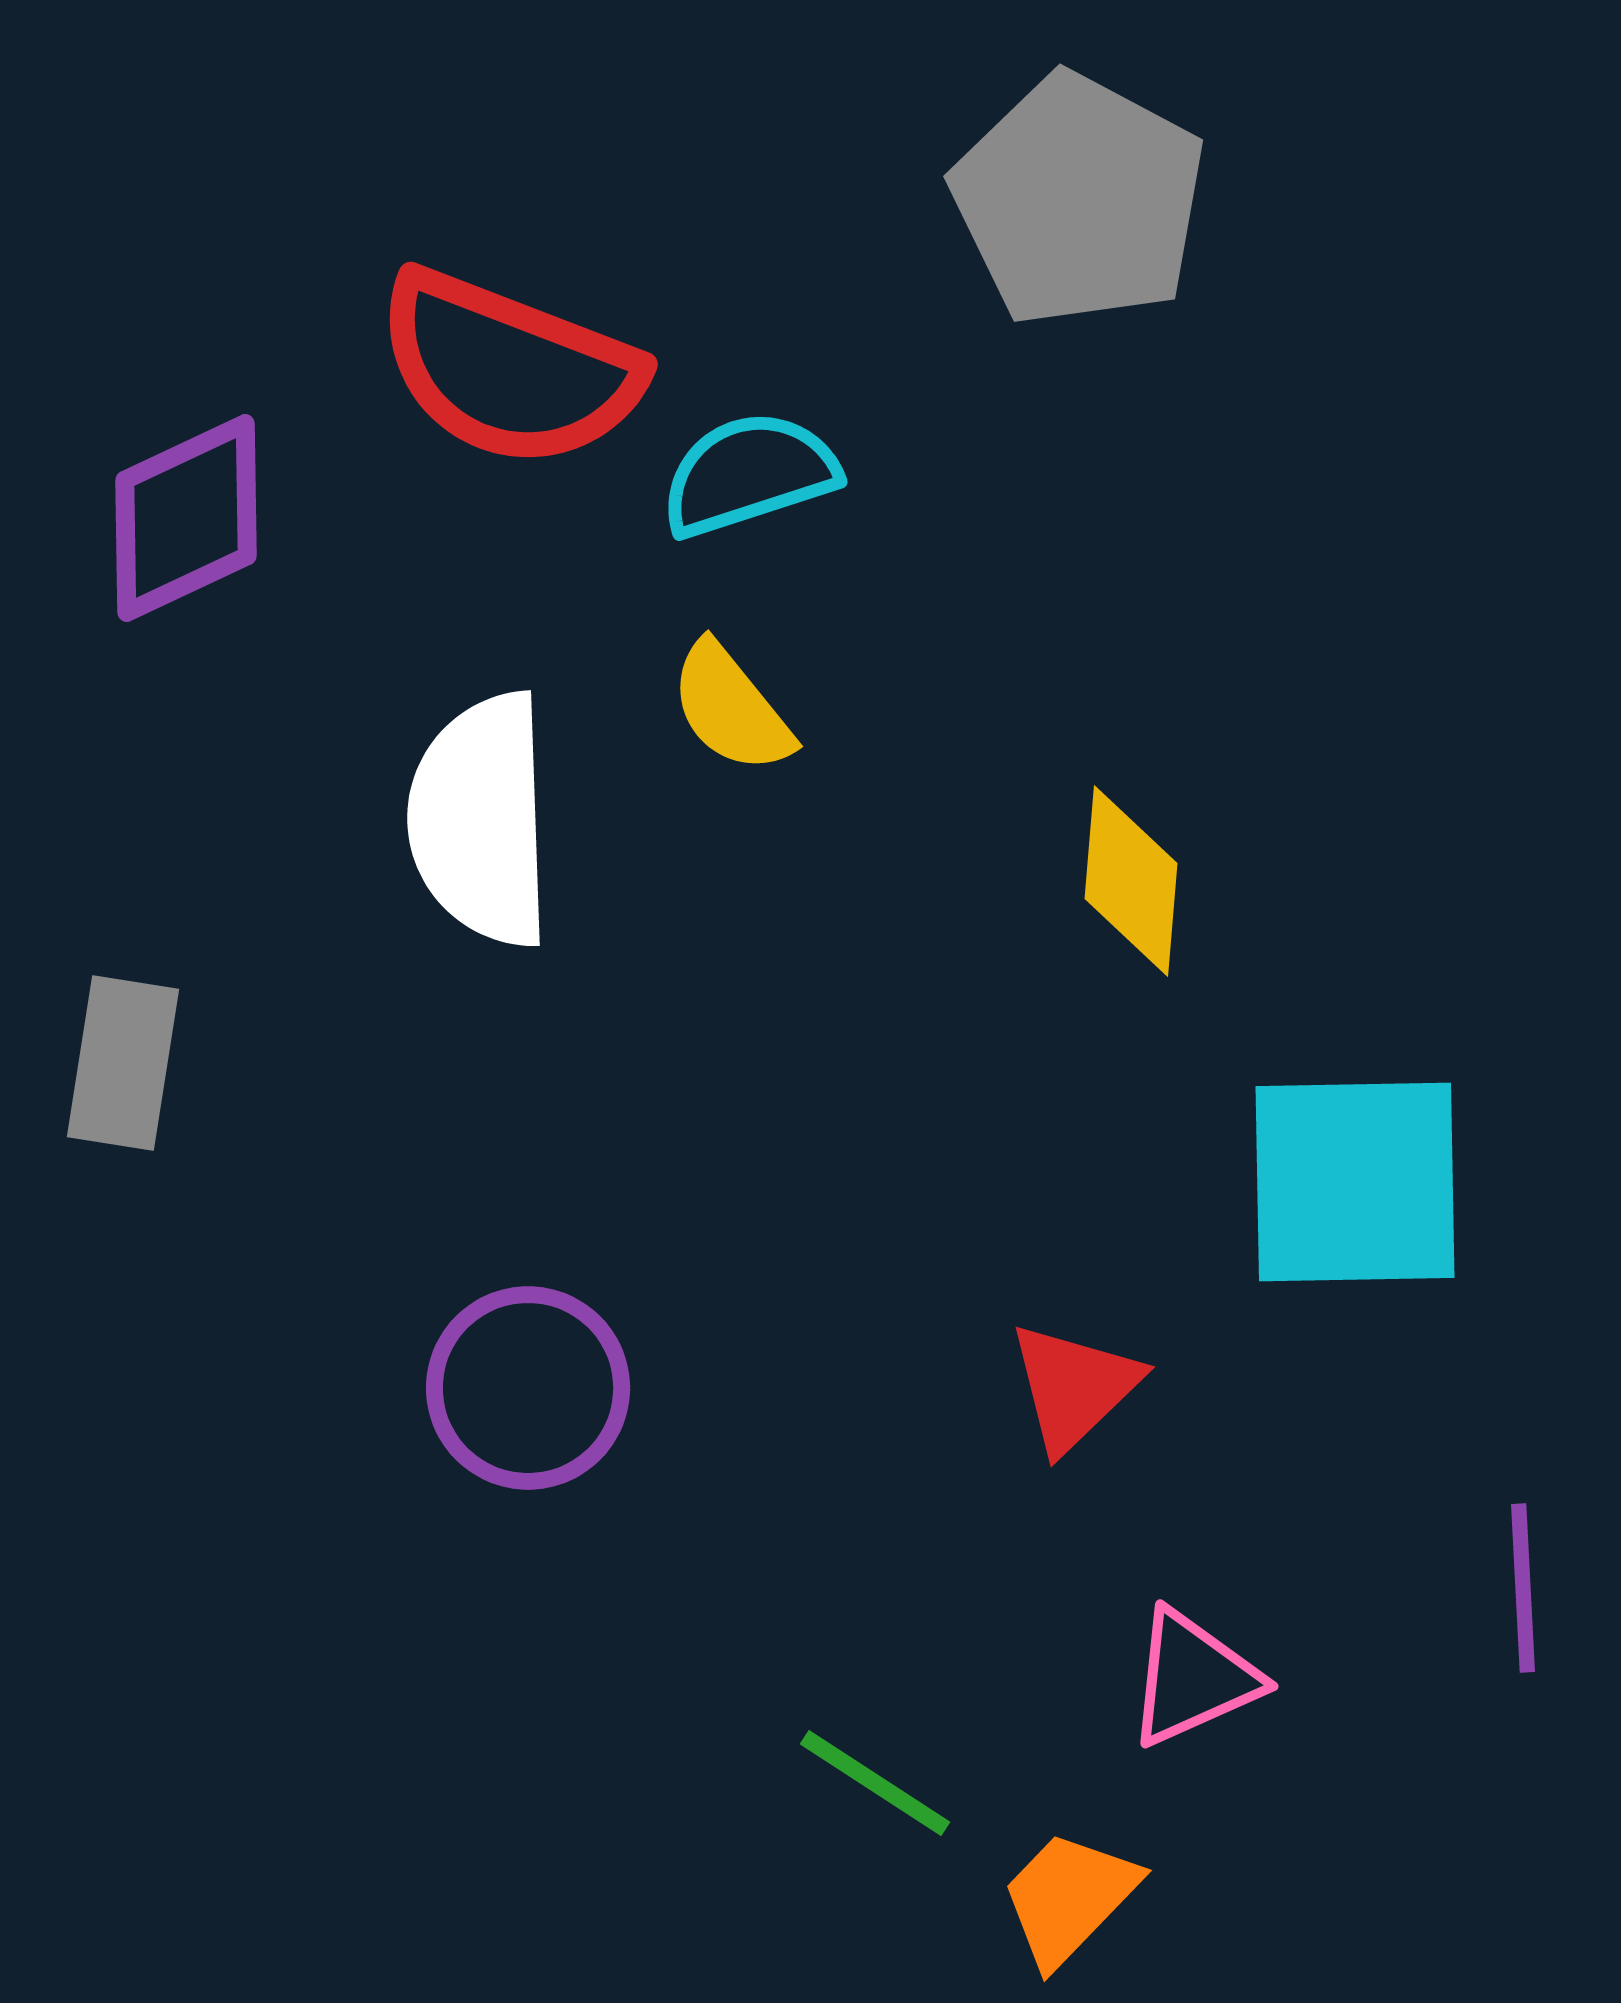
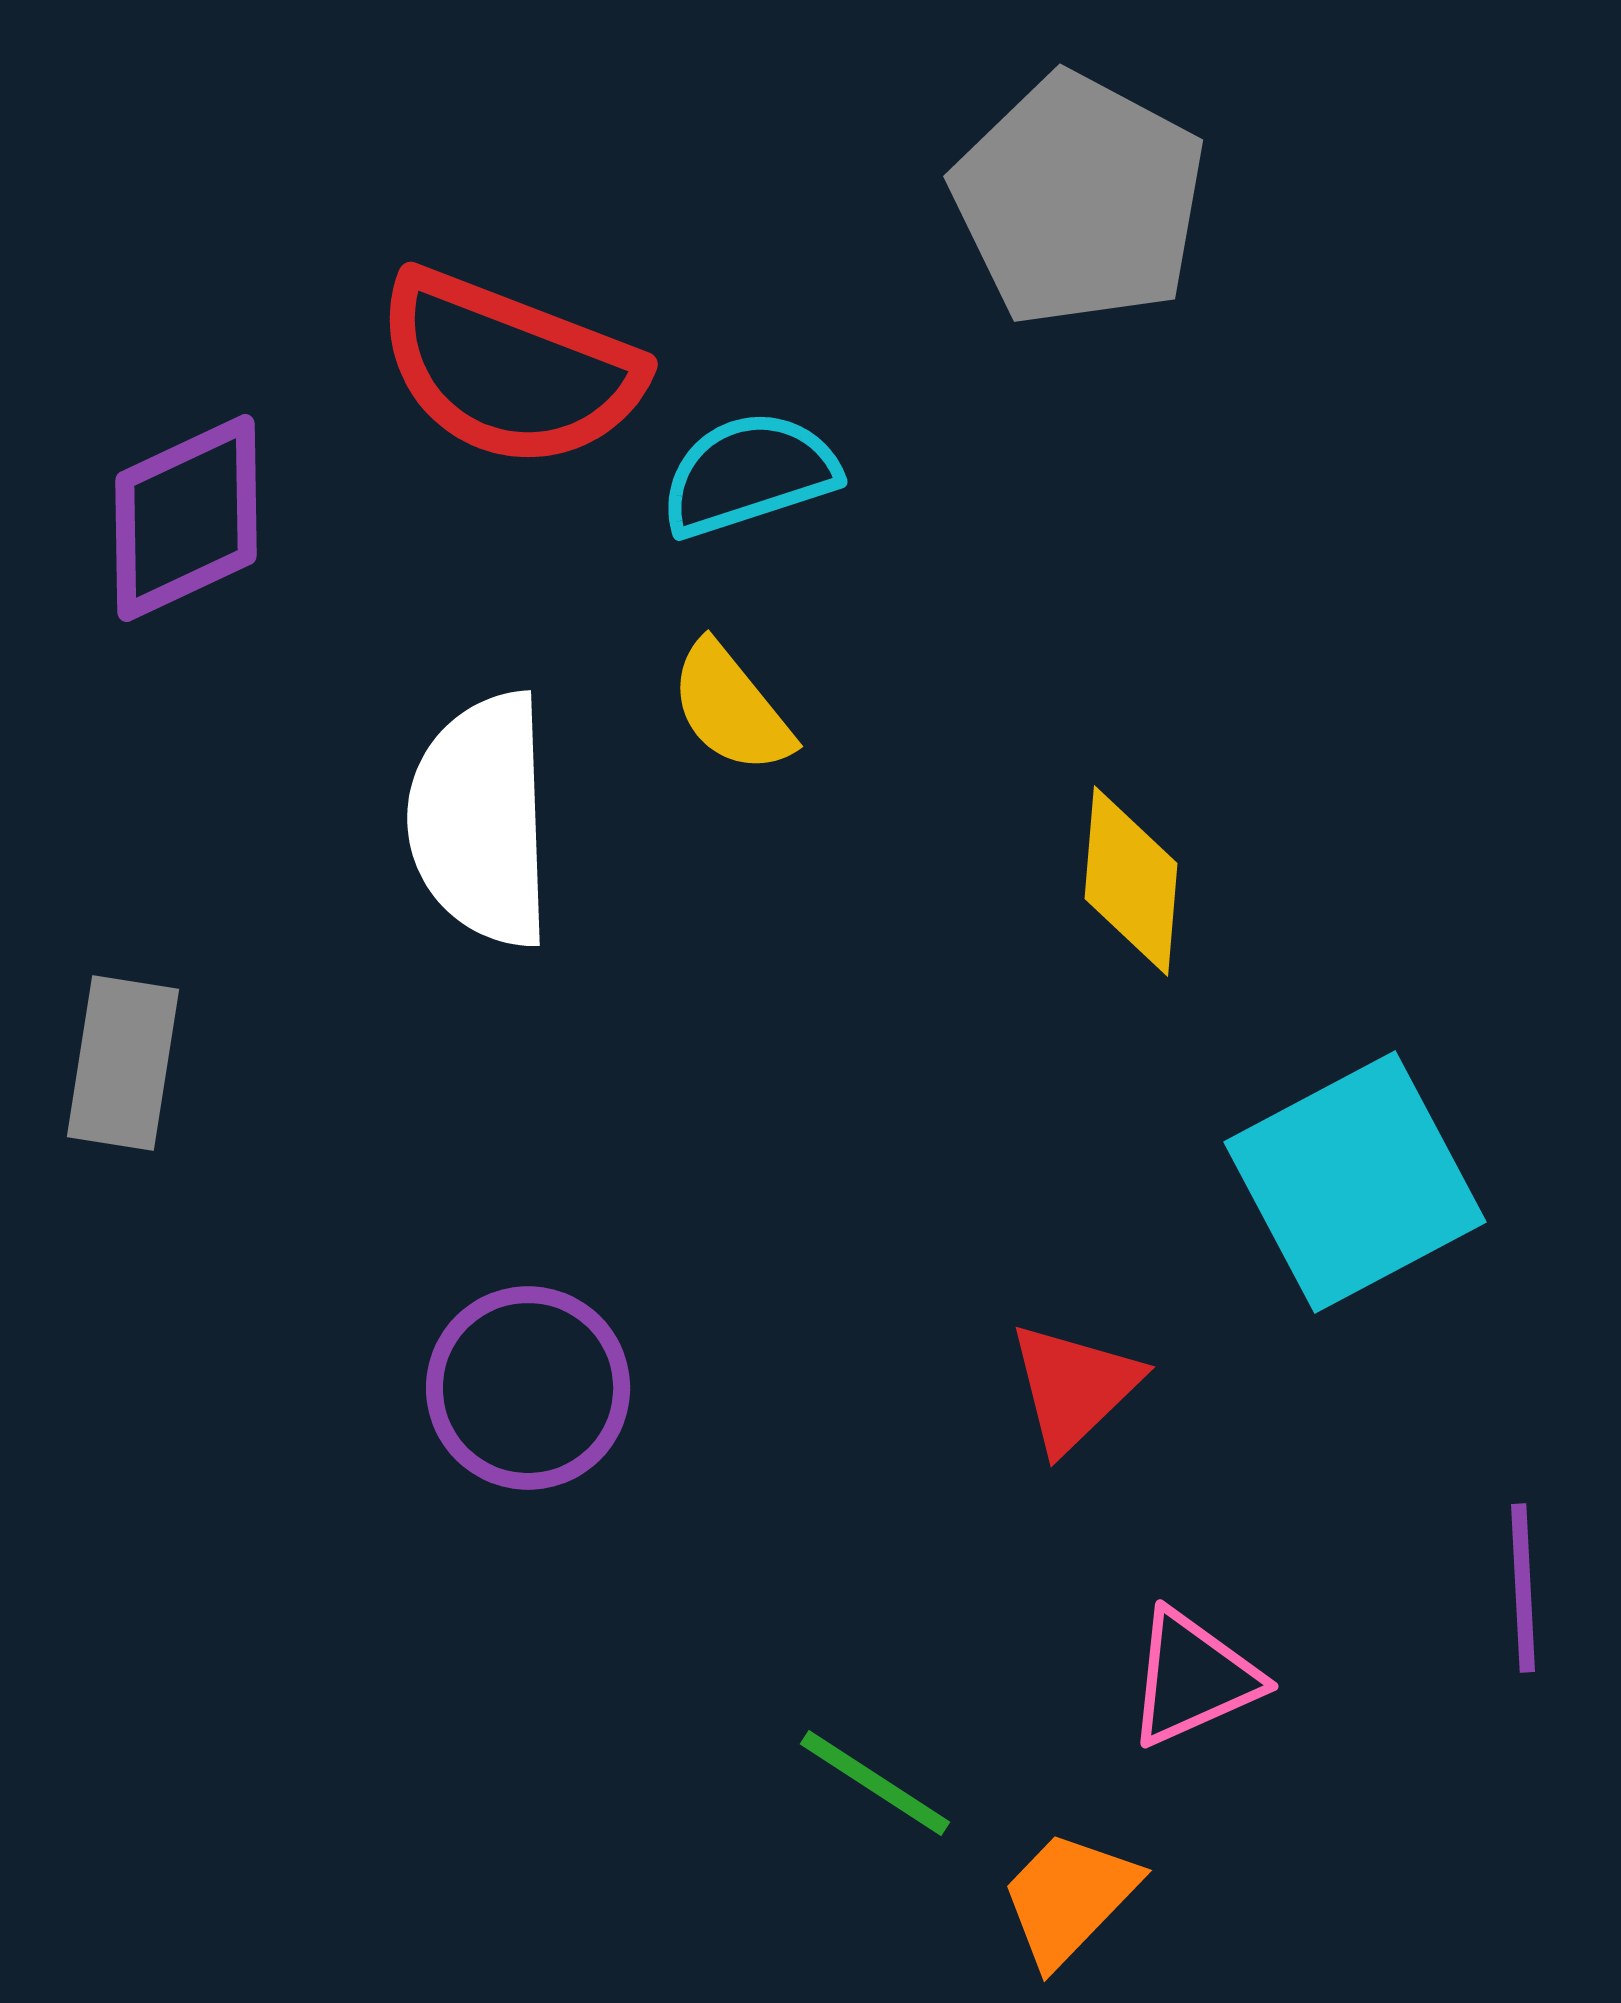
cyan square: rotated 27 degrees counterclockwise
